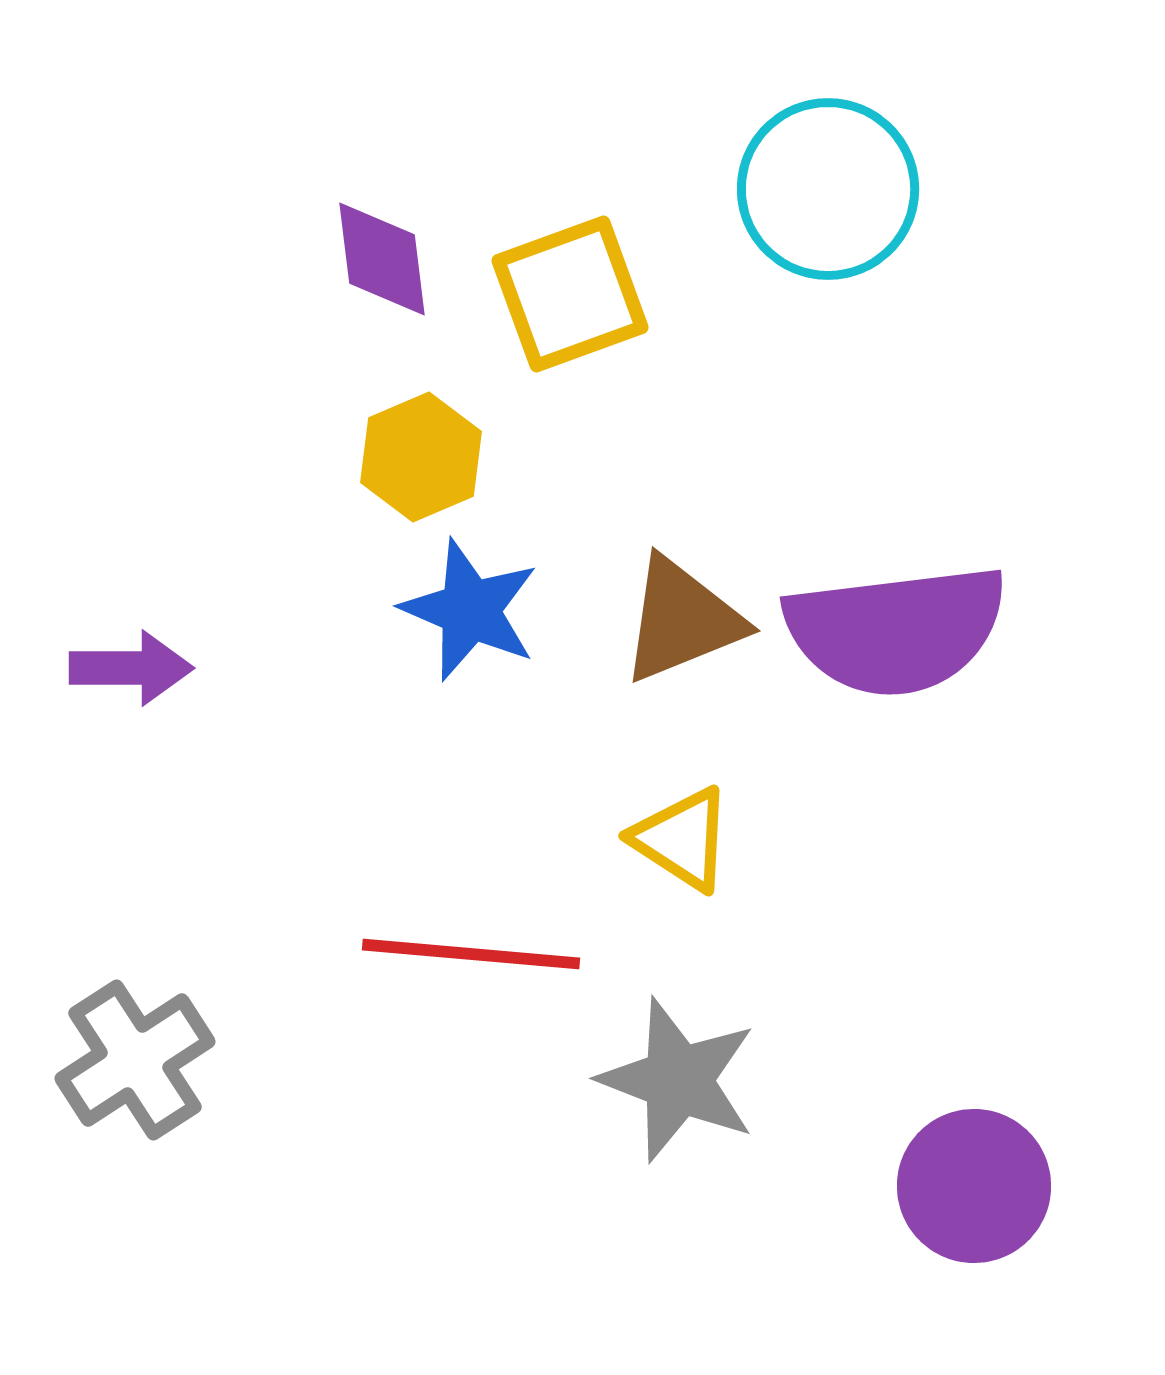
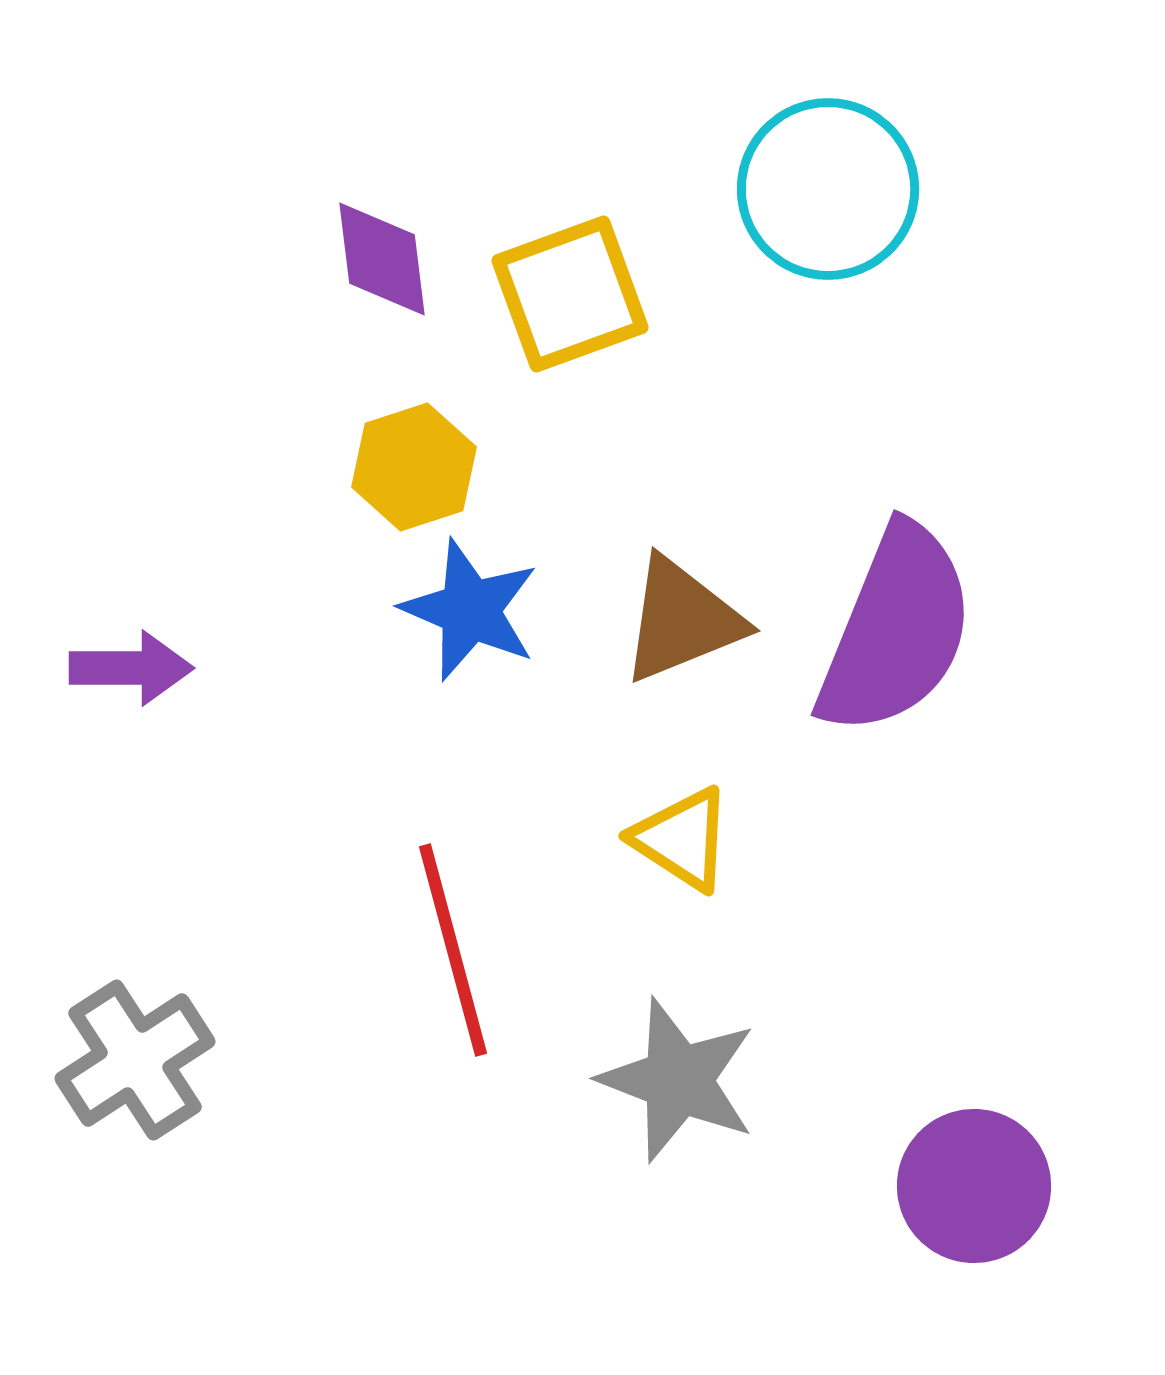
yellow hexagon: moved 7 px left, 10 px down; rotated 5 degrees clockwise
purple semicircle: rotated 61 degrees counterclockwise
red line: moved 18 px left, 4 px up; rotated 70 degrees clockwise
